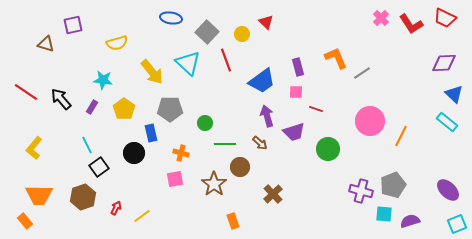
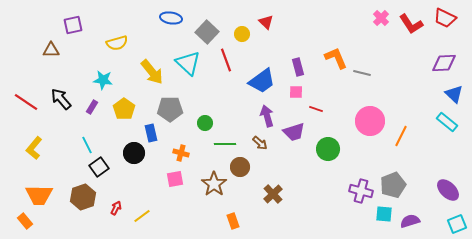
brown triangle at (46, 44): moved 5 px right, 6 px down; rotated 18 degrees counterclockwise
gray line at (362, 73): rotated 48 degrees clockwise
red line at (26, 92): moved 10 px down
